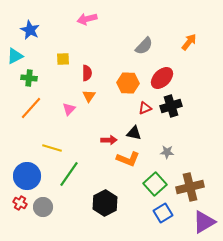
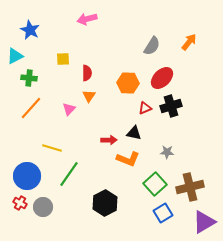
gray semicircle: moved 8 px right; rotated 12 degrees counterclockwise
